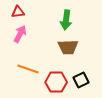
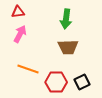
green arrow: moved 1 px up
black square: moved 1 px right, 2 px down
